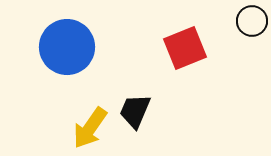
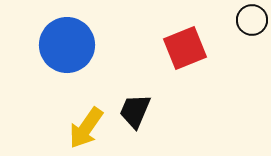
black circle: moved 1 px up
blue circle: moved 2 px up
yellow arrow: moved 4 px left
